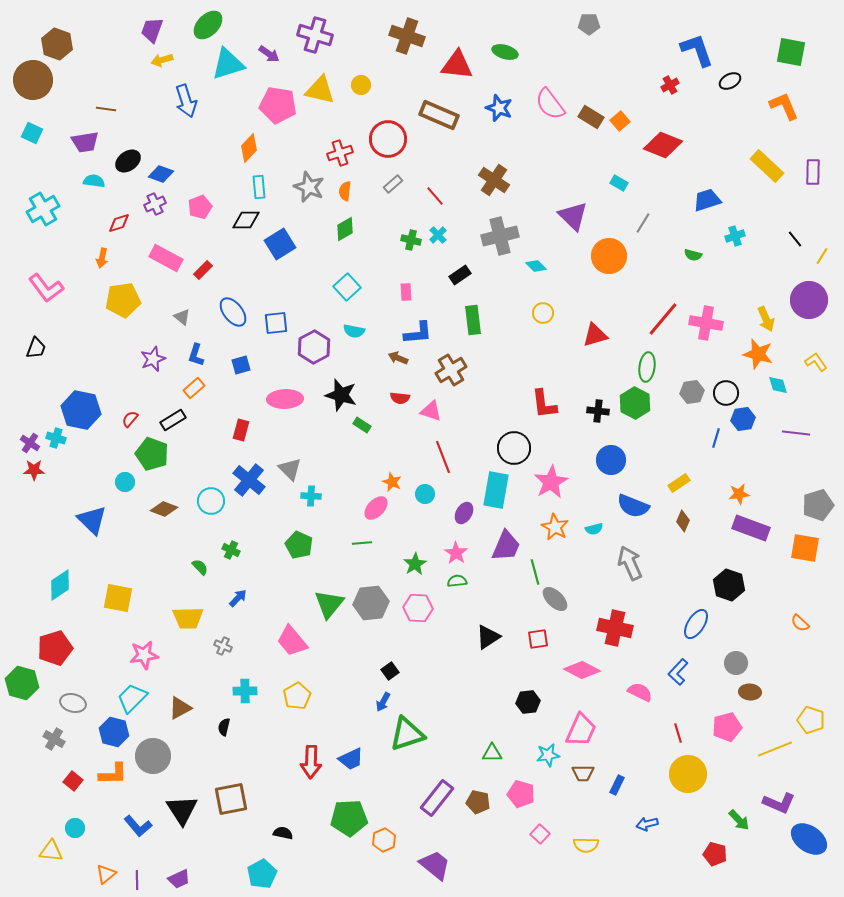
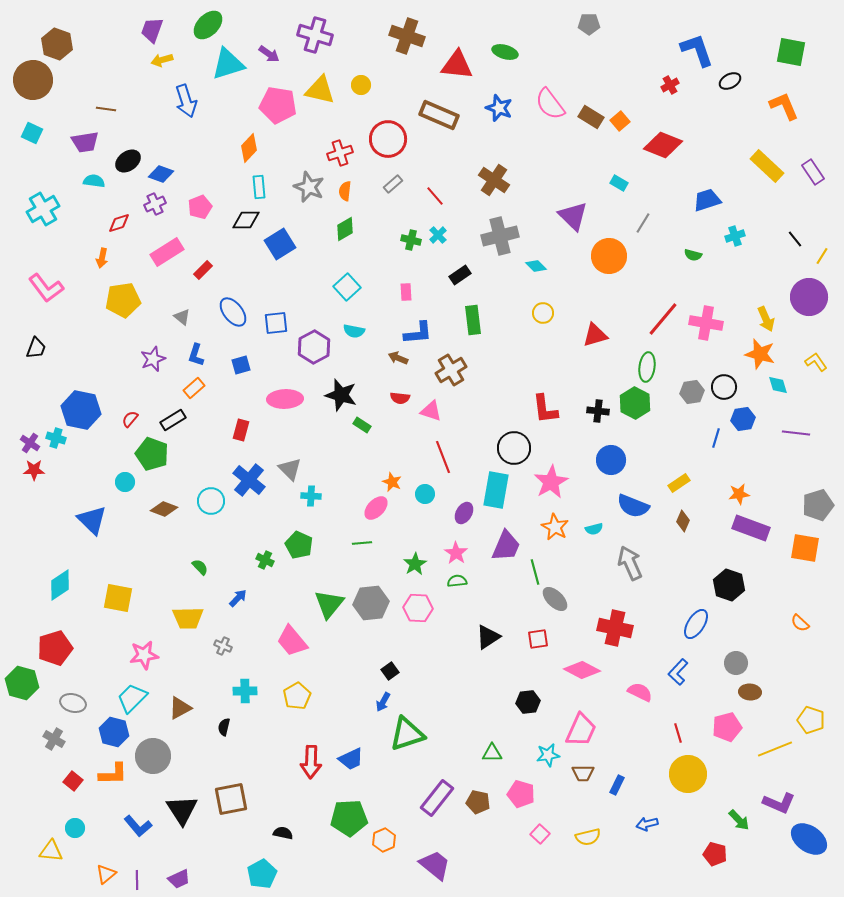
purple rectangle at (813, 172): rotated 35 degrees counterclockwise
pink rectangle at (166, 258): moved 1 px right, 6 px up; rotated 60 degrees counterclockwise
purple circle at (809, 300): moved 3 px up
orange star at (758, 354): moved 2 px right
black circle at (726, 393): moved 2 px left, 6 px up
red L-shape at (544, 404): moved 1 px right, 5 px down
green cross at (231, 550): moved 34 px right, 10 px down
yellow semicircle at (586, 845): moved 2 px right, 8 px up; rotated 15 degrees counterclockwise
